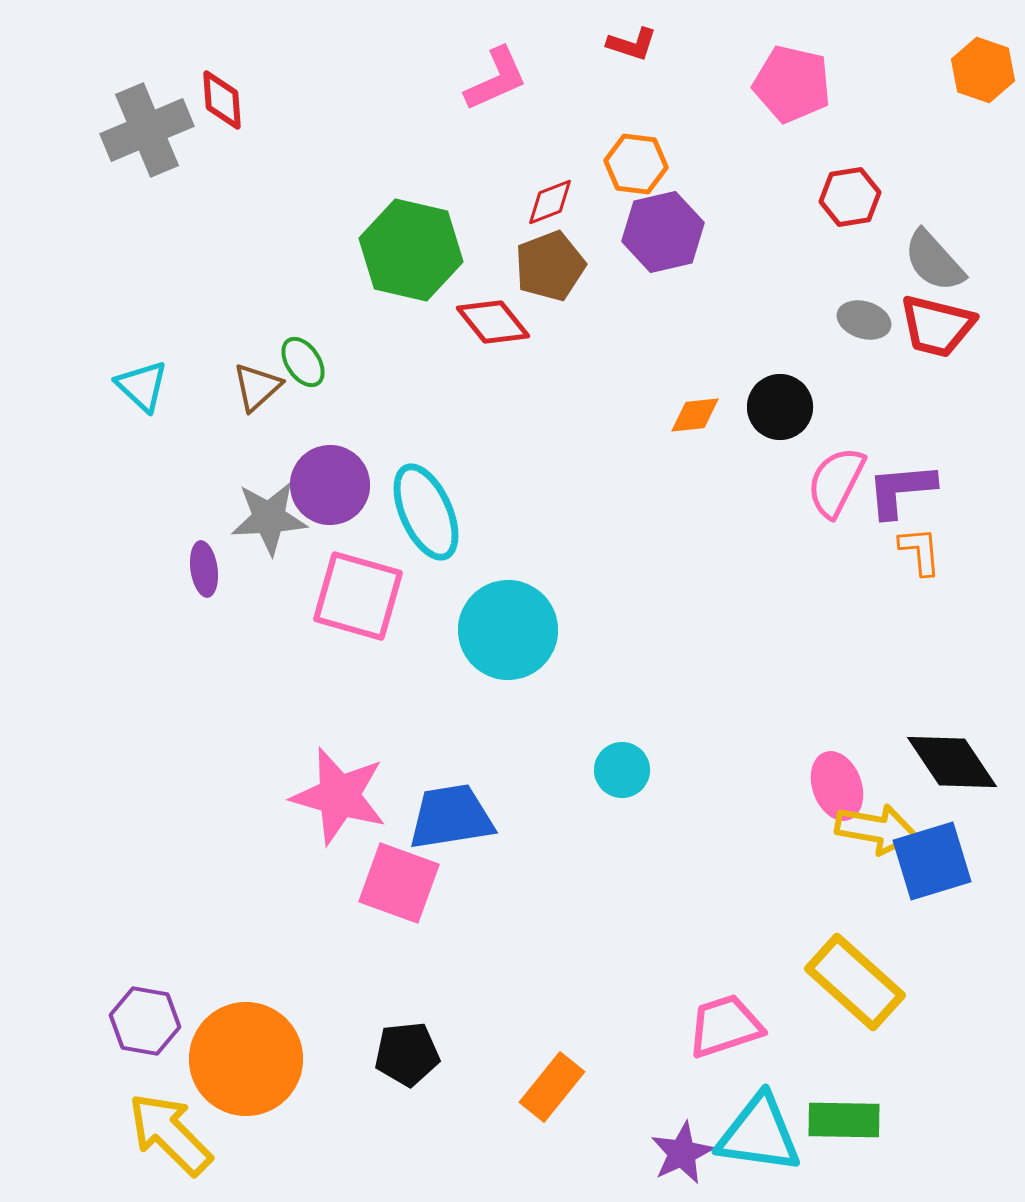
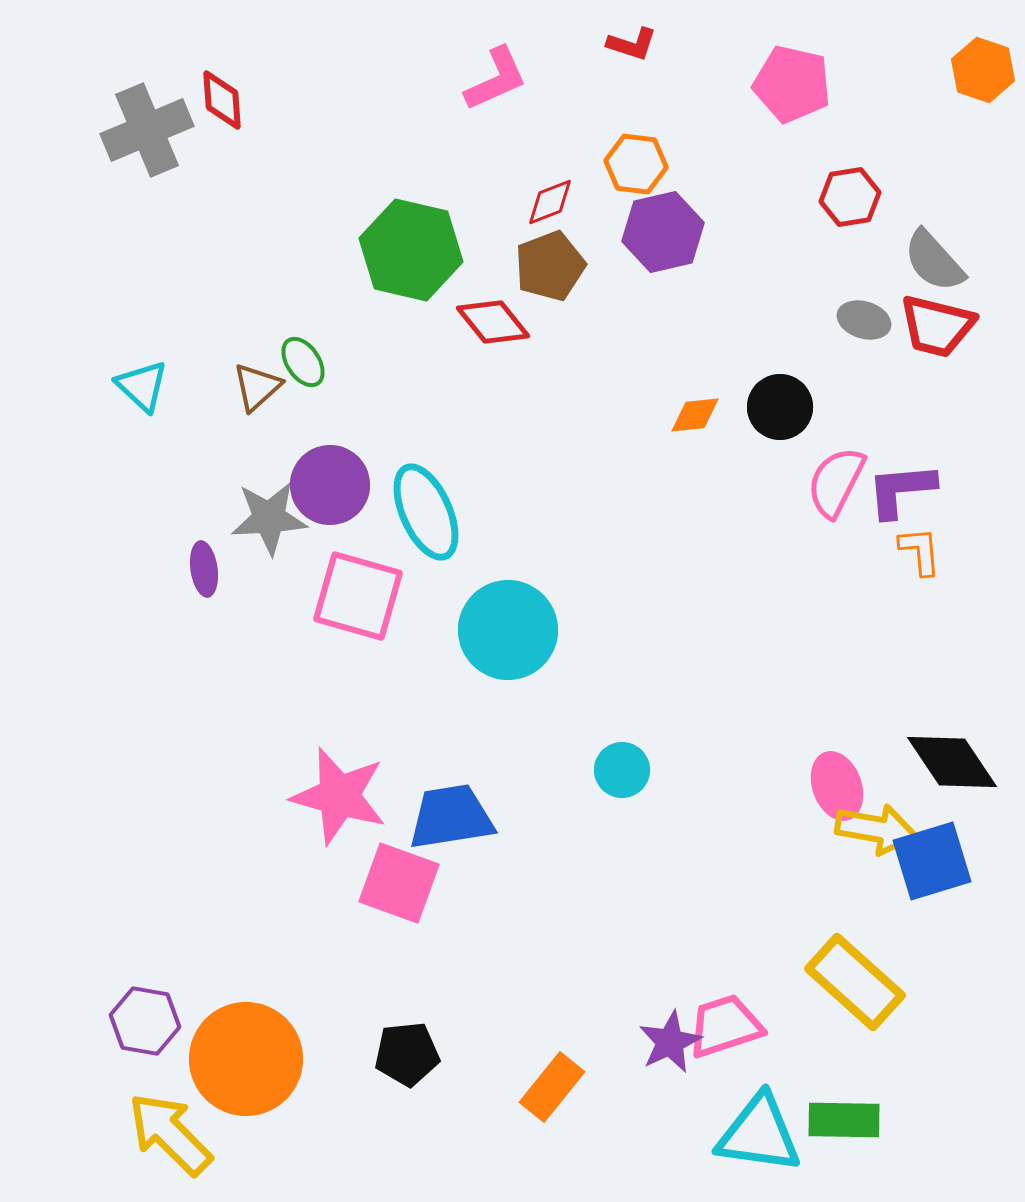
purple star at (682, 1153): moved 12 px left, 111 px up
